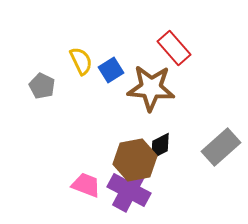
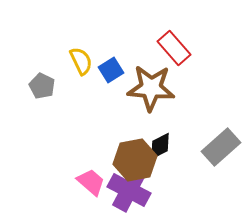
pink trapezoid: moved 5 px right, 3 px up; rotated 20 degrees clockwise
